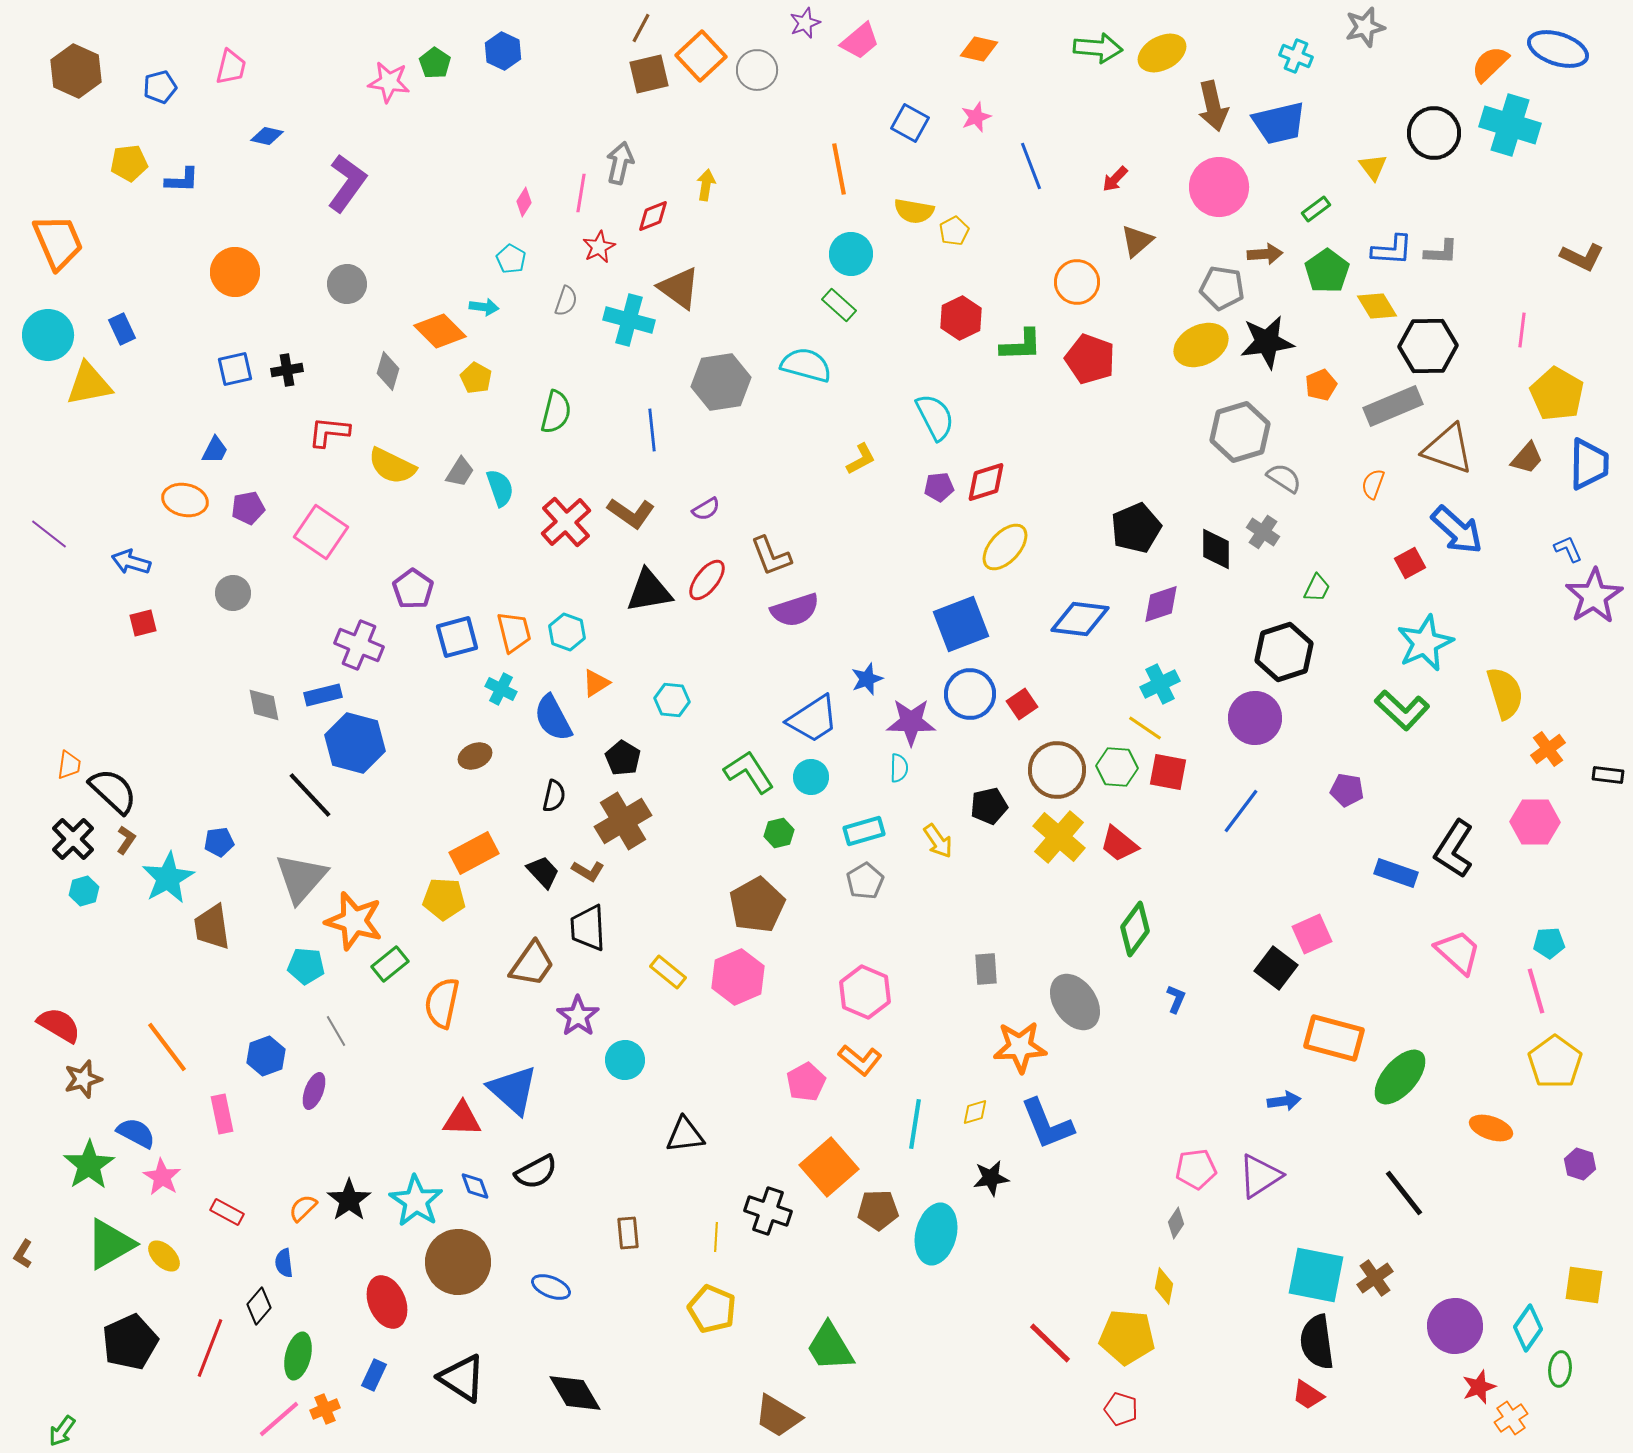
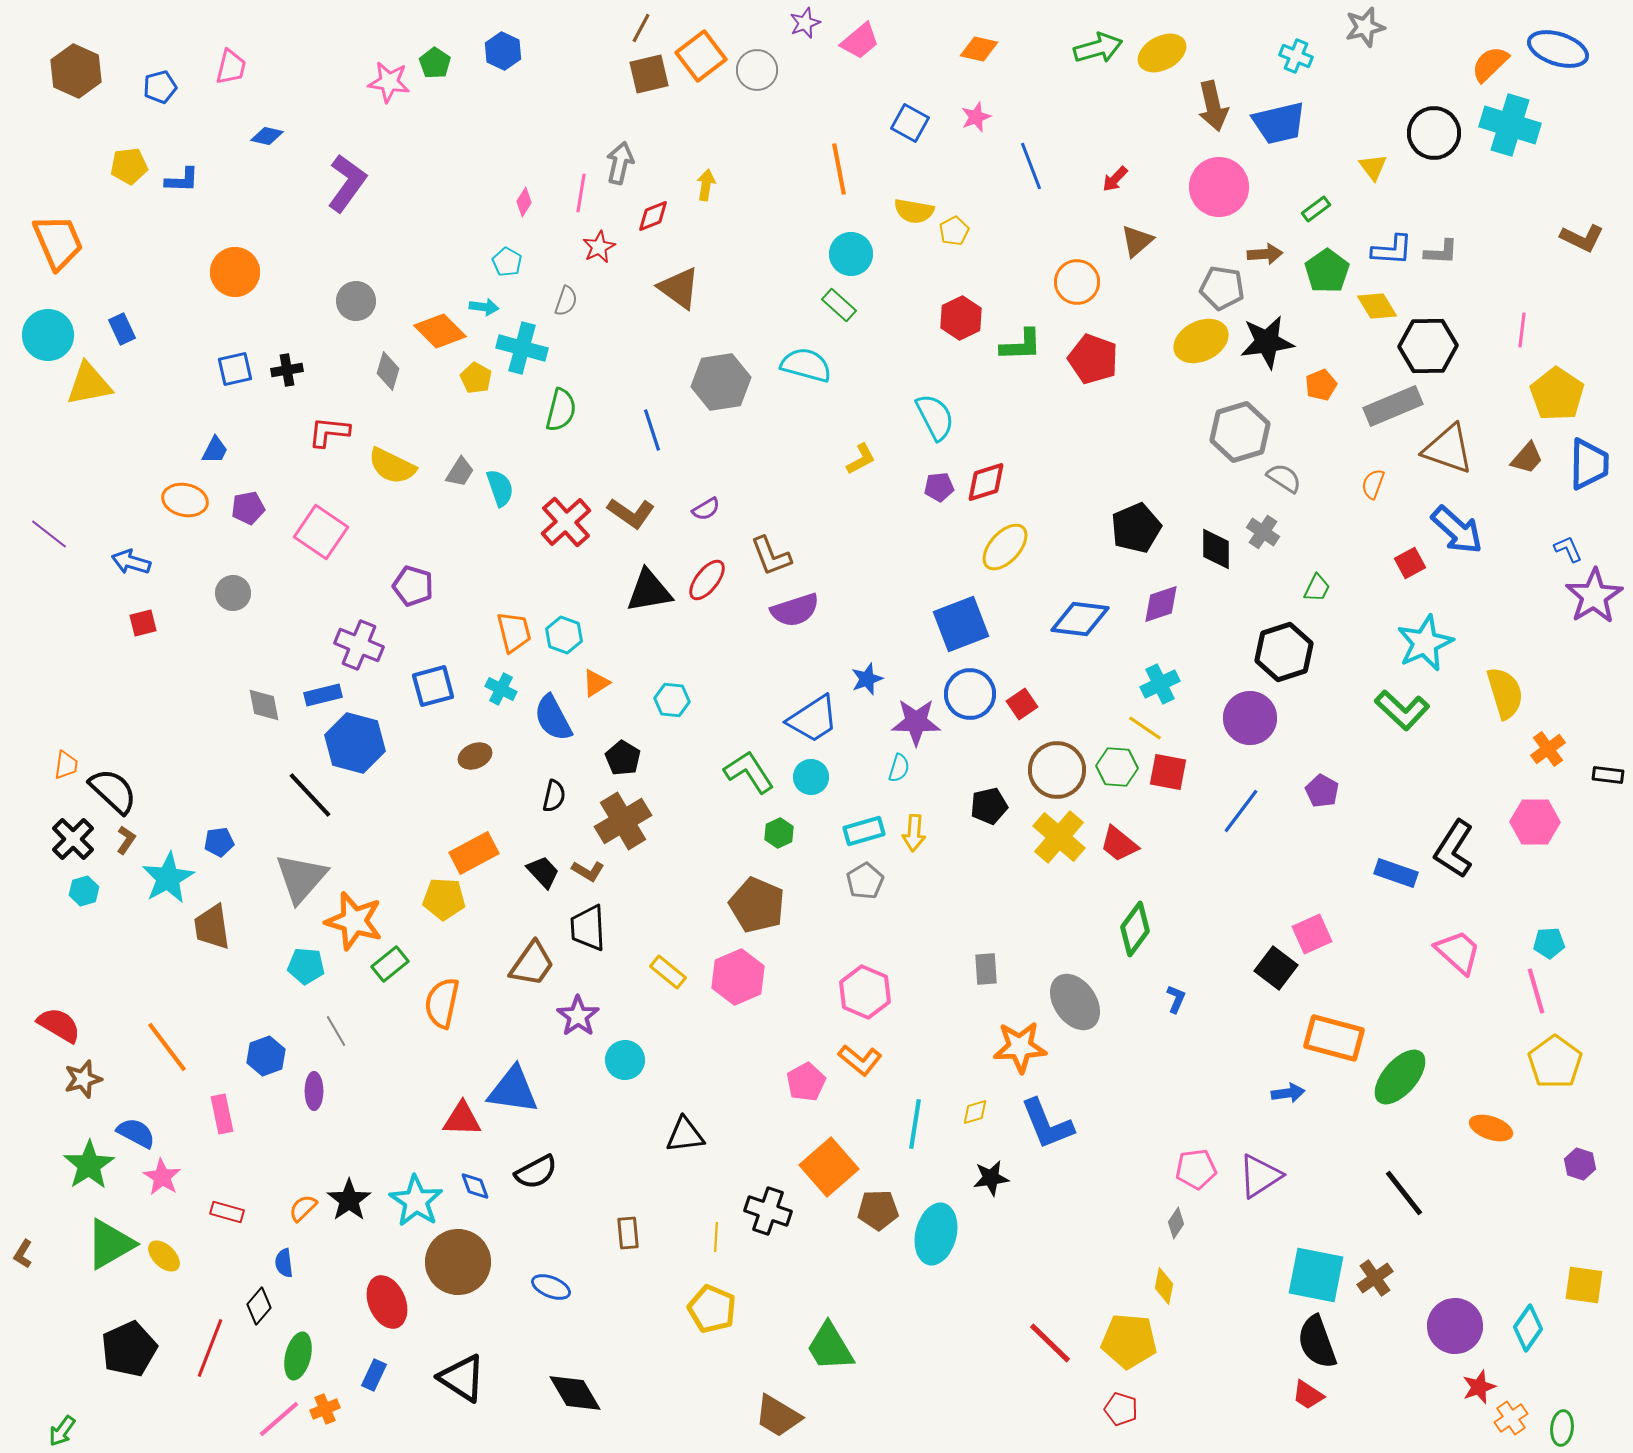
green arrow at (1098, 48): rotated 21 degrees counterclockwise
orange square at (701, 56): rotated 6 degrees clockwise
yellow pentagon at (129, 163): moved 3 px down
brown L-shape at (1582, 257): moved 19 px up
cyan pentagon at (511, 259): moved 4 px left, 3 px down
gray circle at (347, 284): moved 9 px right, 17 px down
cyan cross at (629, 320): moved 107 px left, 28 px down
yellow ellipse at (1201, 345): moved 4 px up
red pentagon at (1090, 359): moved 3 px right
yellow pentagon at (1557, 394): rotated 4 degrees clockwise
green semicircle at (556, 412): moved 5 px right, 2 px up
blue line at (652, 430): rotated 12 degrees counterclockwise
purple pentagon at (413, 589): moved 3 px up; rotated 18 degrees counterclockwise
cyan hexagon at (567, 632): moved 3 px left, 3 px down
blue square at (457, 637): moved 24 px left, 49 px down
purple circle at (1255, 718): moved 5 px left
purple star at (911, 722): moved 5 px right
orange trapezoid at (69, 765): moved 3 px left
cyan semicircle at (899, 768): rotated 16 degrees clockwise
purple pentagon at (1347, 790): moved 25 px left, 1 px down; rotated 20 degrees clockwise
green hexagon at (779, 833): rotated 12 degrees counterclockwise
yellow arrow at (938, 841): moved 24 px left, 8 px up; rotated 39 degrees clockwise
brown pentagon at (757, 905): rotated 20 degrees counterclockwise
blue triangle at (513, 1090): rotated 34 degrees counterclockwise
purple ellipse at (314, 1091): rotated 21 degrees counterclockwise
blue arrow at (1284, 1101): moved 4 px right, 8 px up
red rectangle at (227, 1212): rotated 12 degrees counterclockwise
yellow pentagon at (1127, 1337): moved 2 px right, 4 px down
black pentagon at (130, 1342): moved 1 px left, 7 px down
black semicircle at (1317, 1342): rotated 12 degrees counterclockwise
green ellipse at (1560, 1369): moved 2 px right, 59 px down
